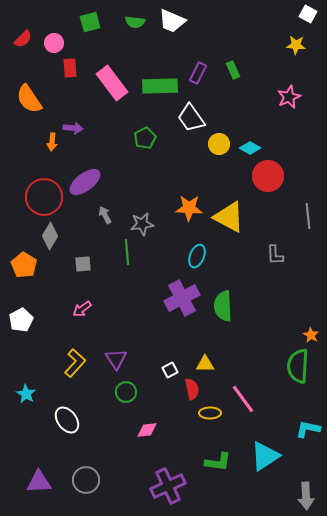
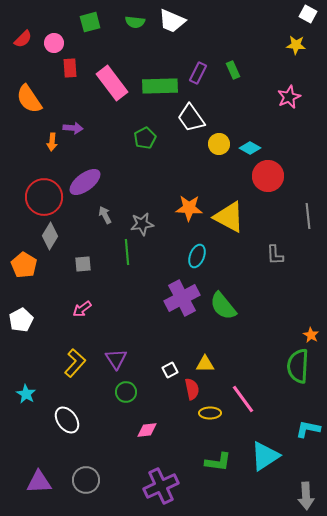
green semicircle at (223, 306): rotated 36 degrees counterclockwise
purple cross at (168, 486): moved 7 px left
